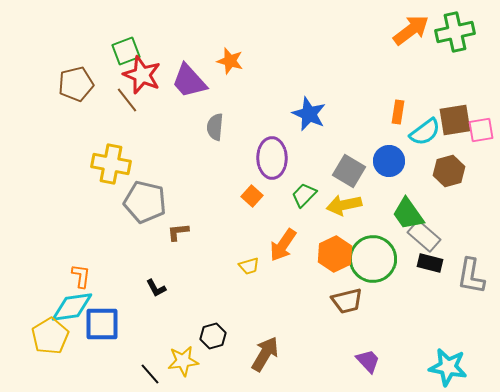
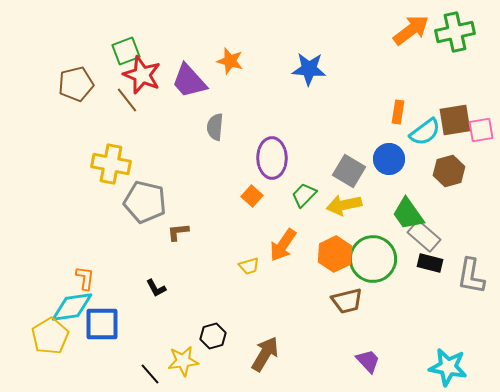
blue star at (309, 114): moved 45 px up; rotated 20 degrees counterclockwise
blue circle at (389, 161): moved 2 px up
orange L-shape at (81, 276): moved 4 px right, 2 px down
